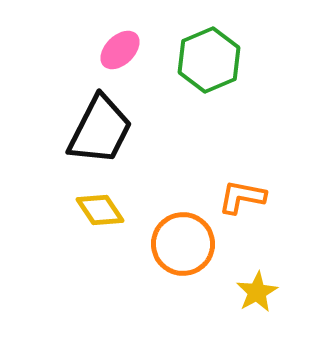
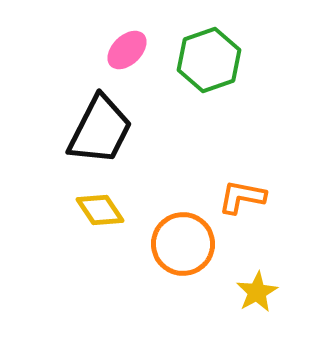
pink ellipse: moved 7 px right
green hexagon: rotated 4 degrees clockwise
